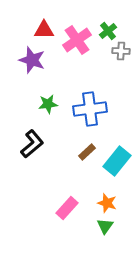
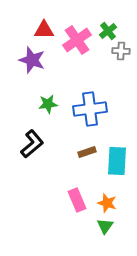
brown rectangle: rotated 24 degrees clockwise
cyan rectangle: rotated 36 degrees counterclockwise
pink rectangle: moved 10 px right, 8 px up; rotated 65 degrees counterclockwise
